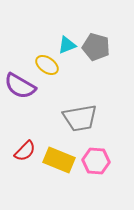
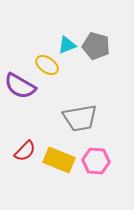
gray pentagon: moved 1 px up
